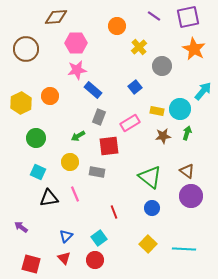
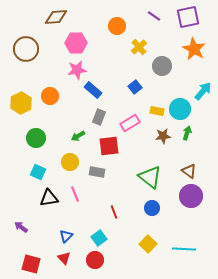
brown triangle at (187, 171): moved 2 px right
